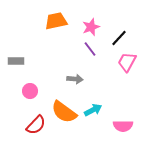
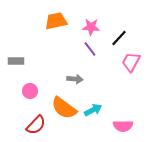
pink star: rotated 24 degrees clockwise
pink trapezoid: moved 4 px right
orange semicircle: moved 4 px up
